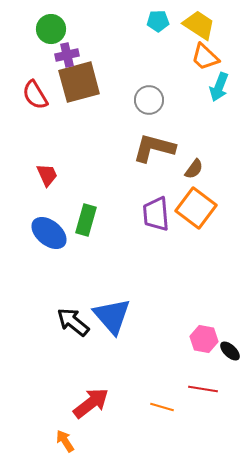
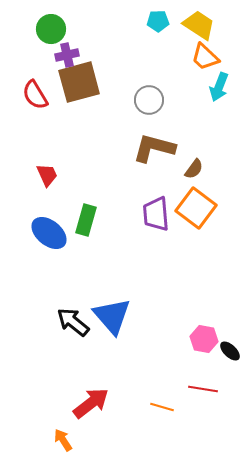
orange arrow: moved 2 px left, 1 px up
